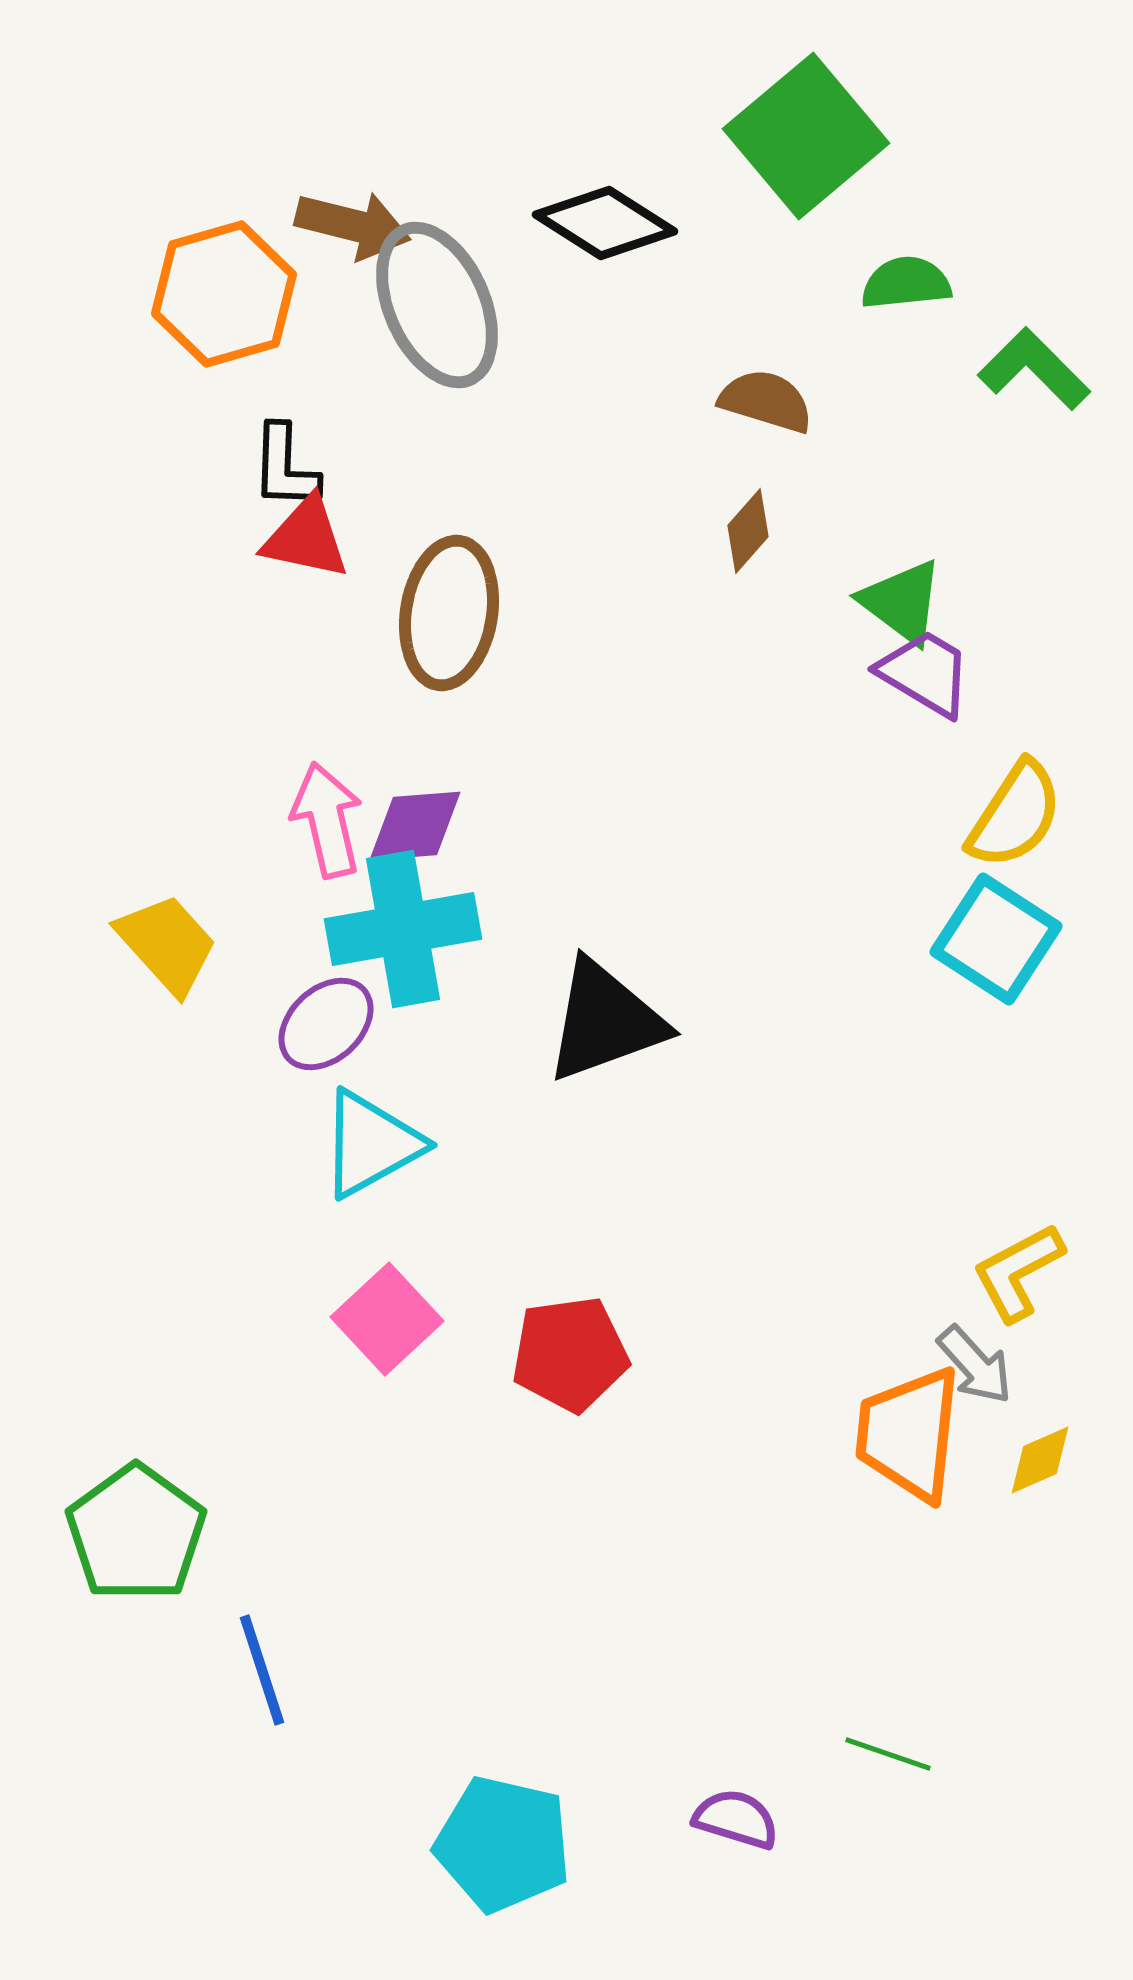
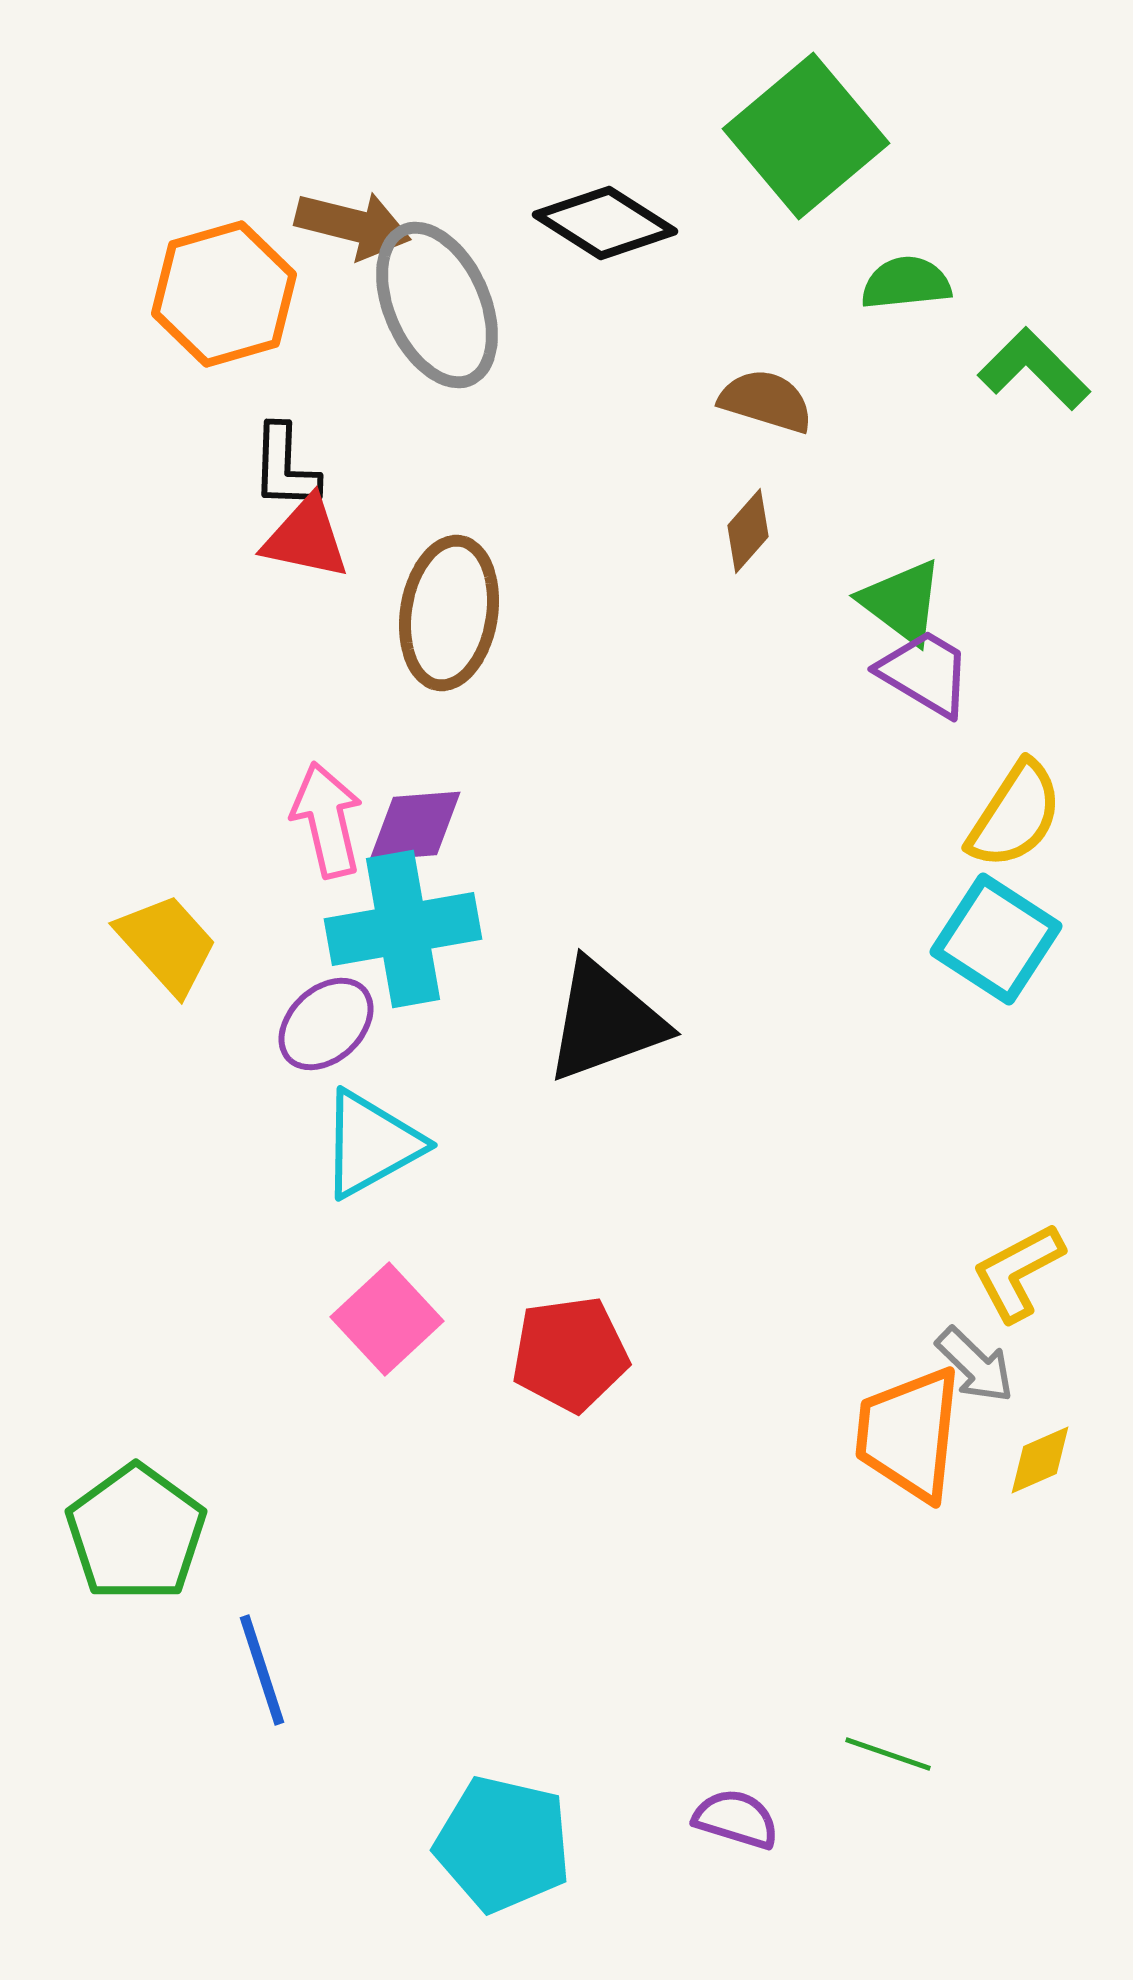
gray arrow: rotated 4 degrees counterclockwise
